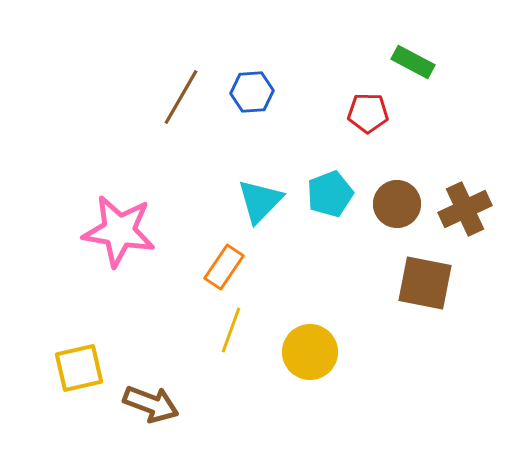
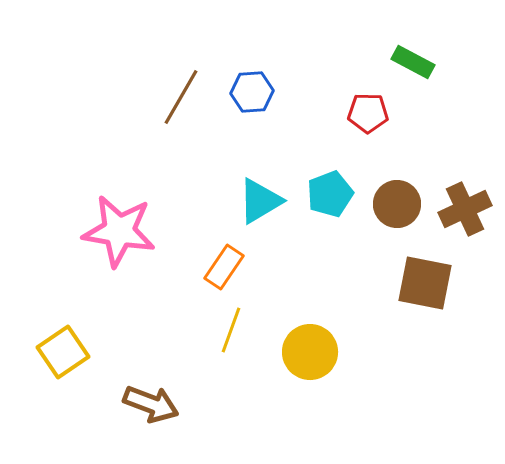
cyan triangle: rotated 15 degrees clockwise
yellow square: moved 16 px left, 16 px up; rotated 21 degrees counterclockwise
